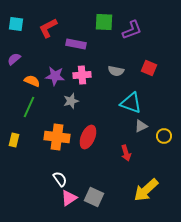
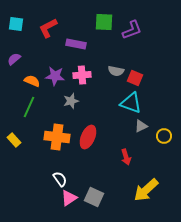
red square: moved 14 px left, 10 px down
yellow rectangle: rotated 56 degrees counterclockwise
red arrow: moved 4 px down
